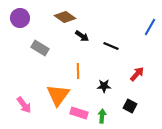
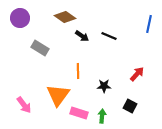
blue line: moved 1 px left, 3 px up; rotated 18 degrees counterclockwise
black line: moved 2 px left, 10 px up
